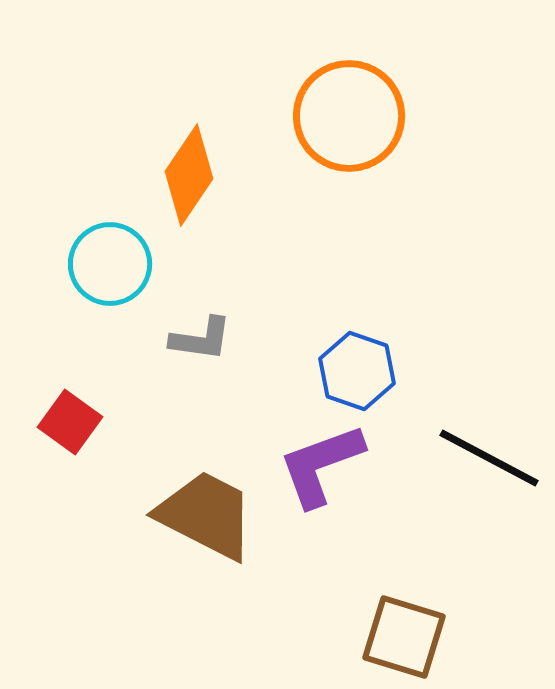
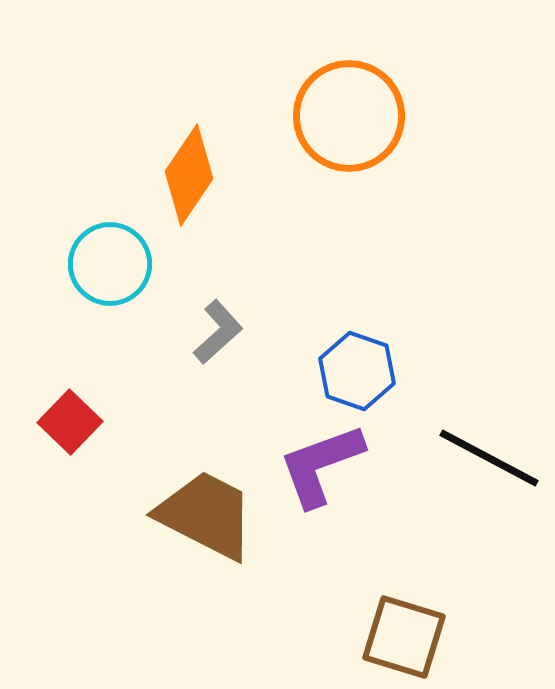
gray L-shape: moved 17 px right, 7 px up; rotated 50 degrees counterclockwise
red square: rotated 8 degrees clockwise
